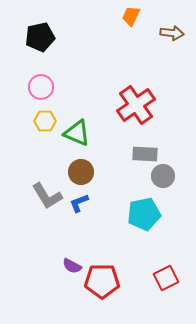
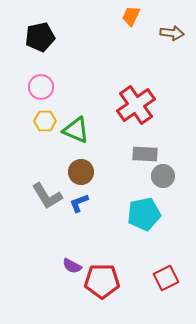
green triangle: moved 1 px left, 3 px up
